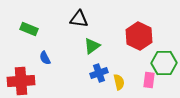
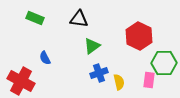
green rectangle: moved 6 px right, 11 px up
red cross: rotated 32 degrees clockwise
